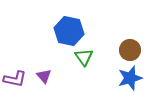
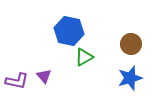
brown circle: moved 1 px right, 6 px up
green triangle: rotated 36 degrees clockwise
purple L-shape: moved 2 px right, 2 px down
